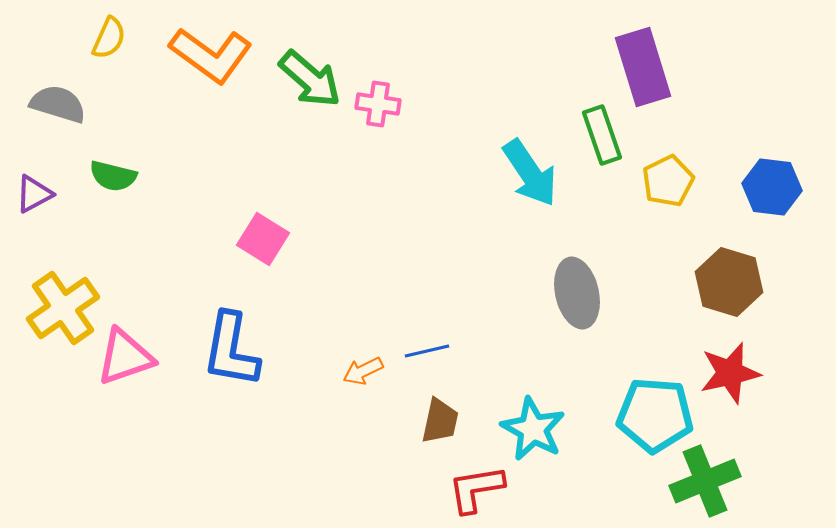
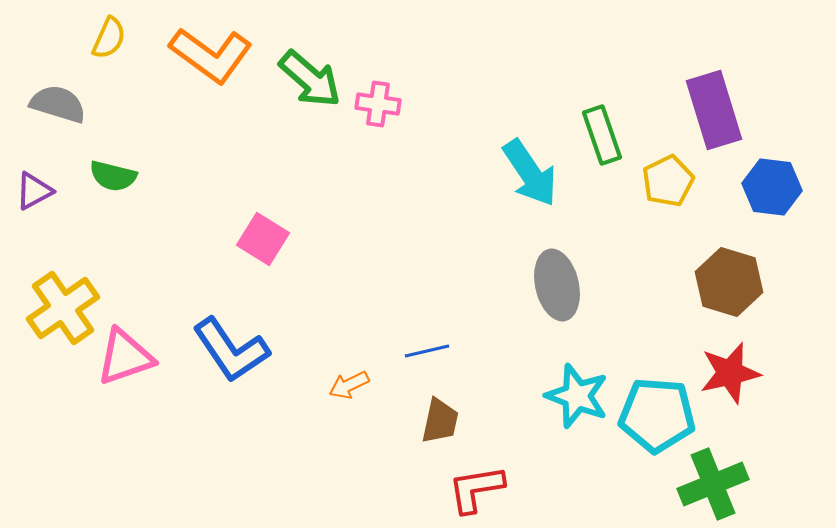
purple rectangle: moved 71 px right, 43 px down
purple triangle: moved 3 px up
gray ellipse: moved 20 px left, 8 px up
blue L-shape: rotated 44 degrees counterclockwise
orange arrow: moved 14 px left, 14 px down
cyan pentagon: moved 2 px right
cyan star: moved 44 px right, 33 px up; rotated 8 degrees counterclockwise
green cross: moved 8 px right, 3 px down
